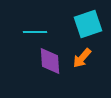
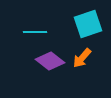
purple diamond: rotated 48 degrees counterclockwise
